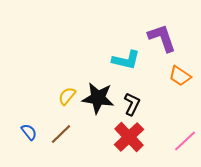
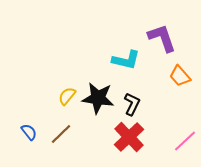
orange trapezoid: rotated 15 degrees clockwise
